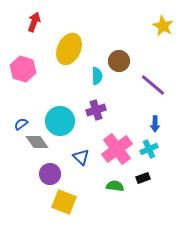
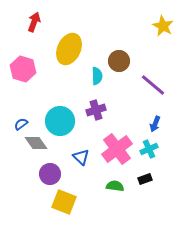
blue arrow: rotated 21 degrees clockwise
gray diamond: moved 1 px left, 1 px down
black rectangle: moved 2 px right, 1 px down
